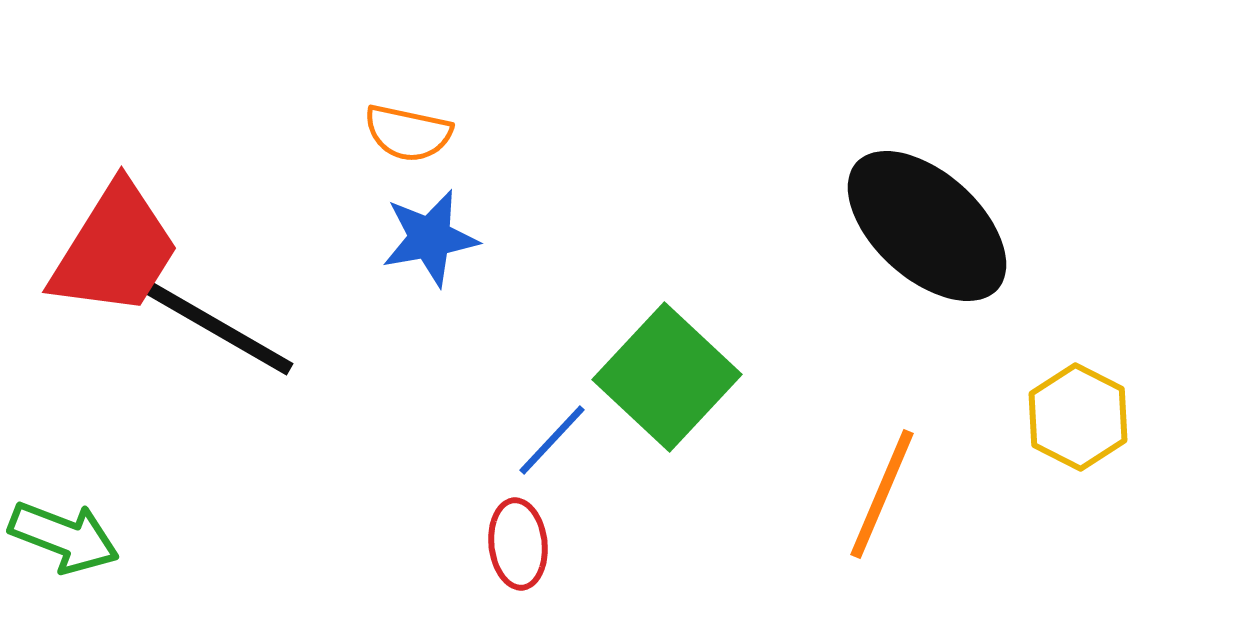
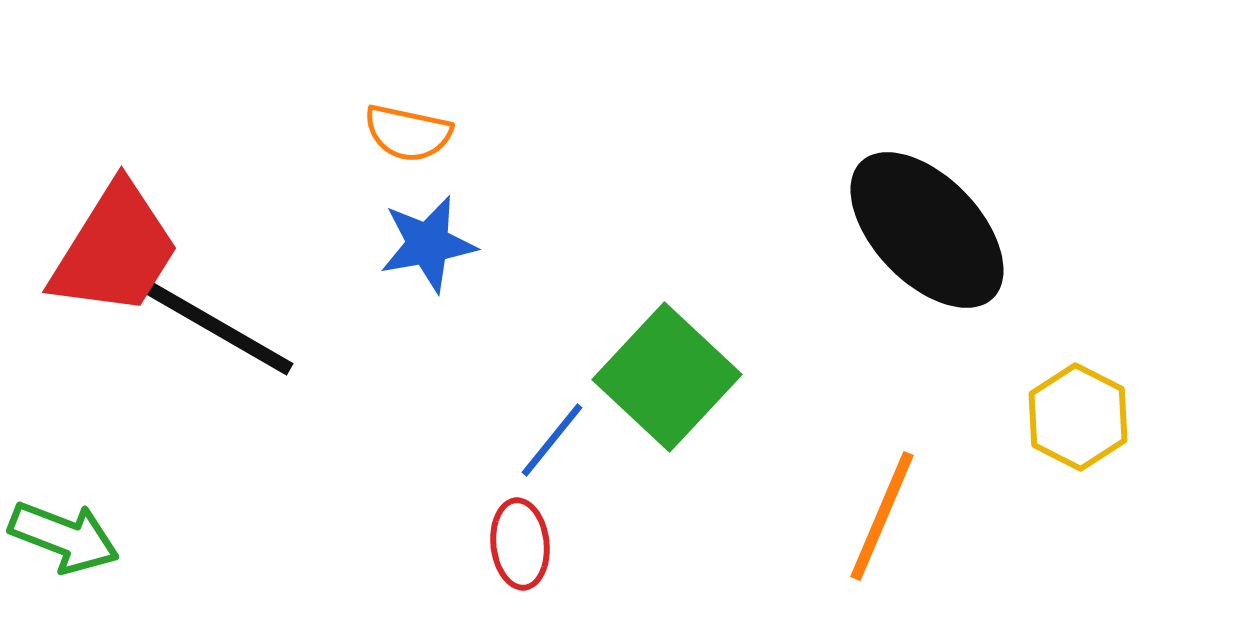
black ellipse: moved 4 px down; rotated 4 degrees clockwise
blue star: moved 2 px left, 6 px down
blue line: rotated 4 degrees counterclockwise
orange line: moved 22 px down
red ellipse: moved 2 px right
